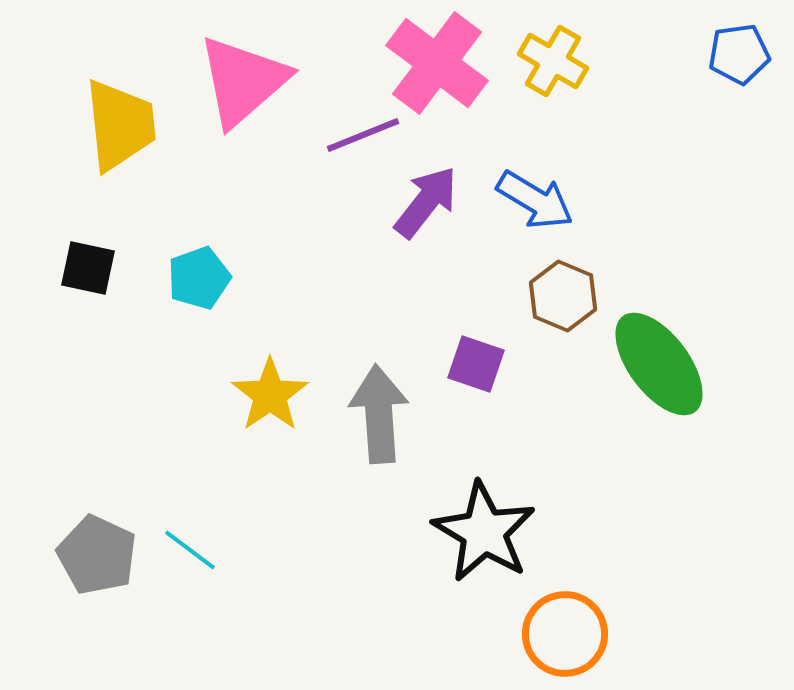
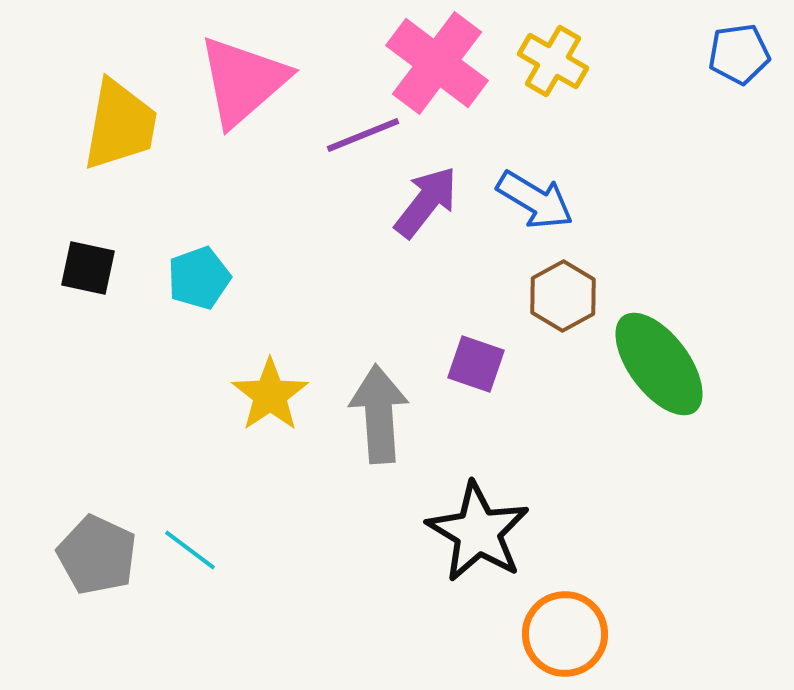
yellow trapezoid: rotated 16 degrees clockwise
brown hexagon: rotated 8 degrees clockwise
black star: moved 6 px left
